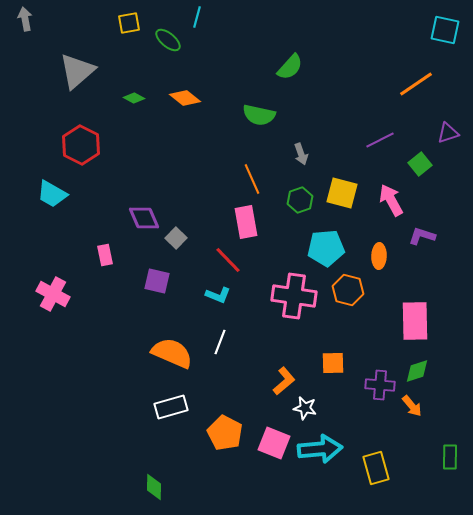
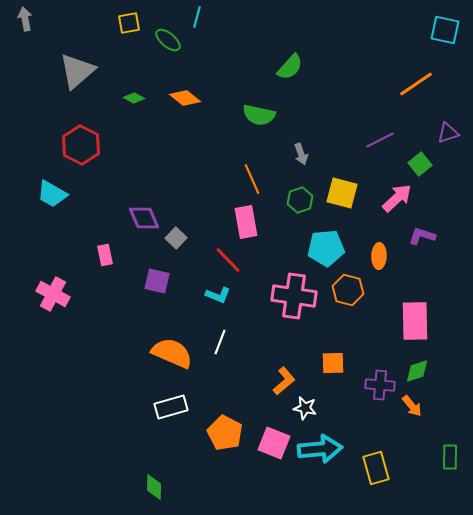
pink arrow at (391, 200): moved 6 px right, 2 px up; rotated 76 degrees clockwise
